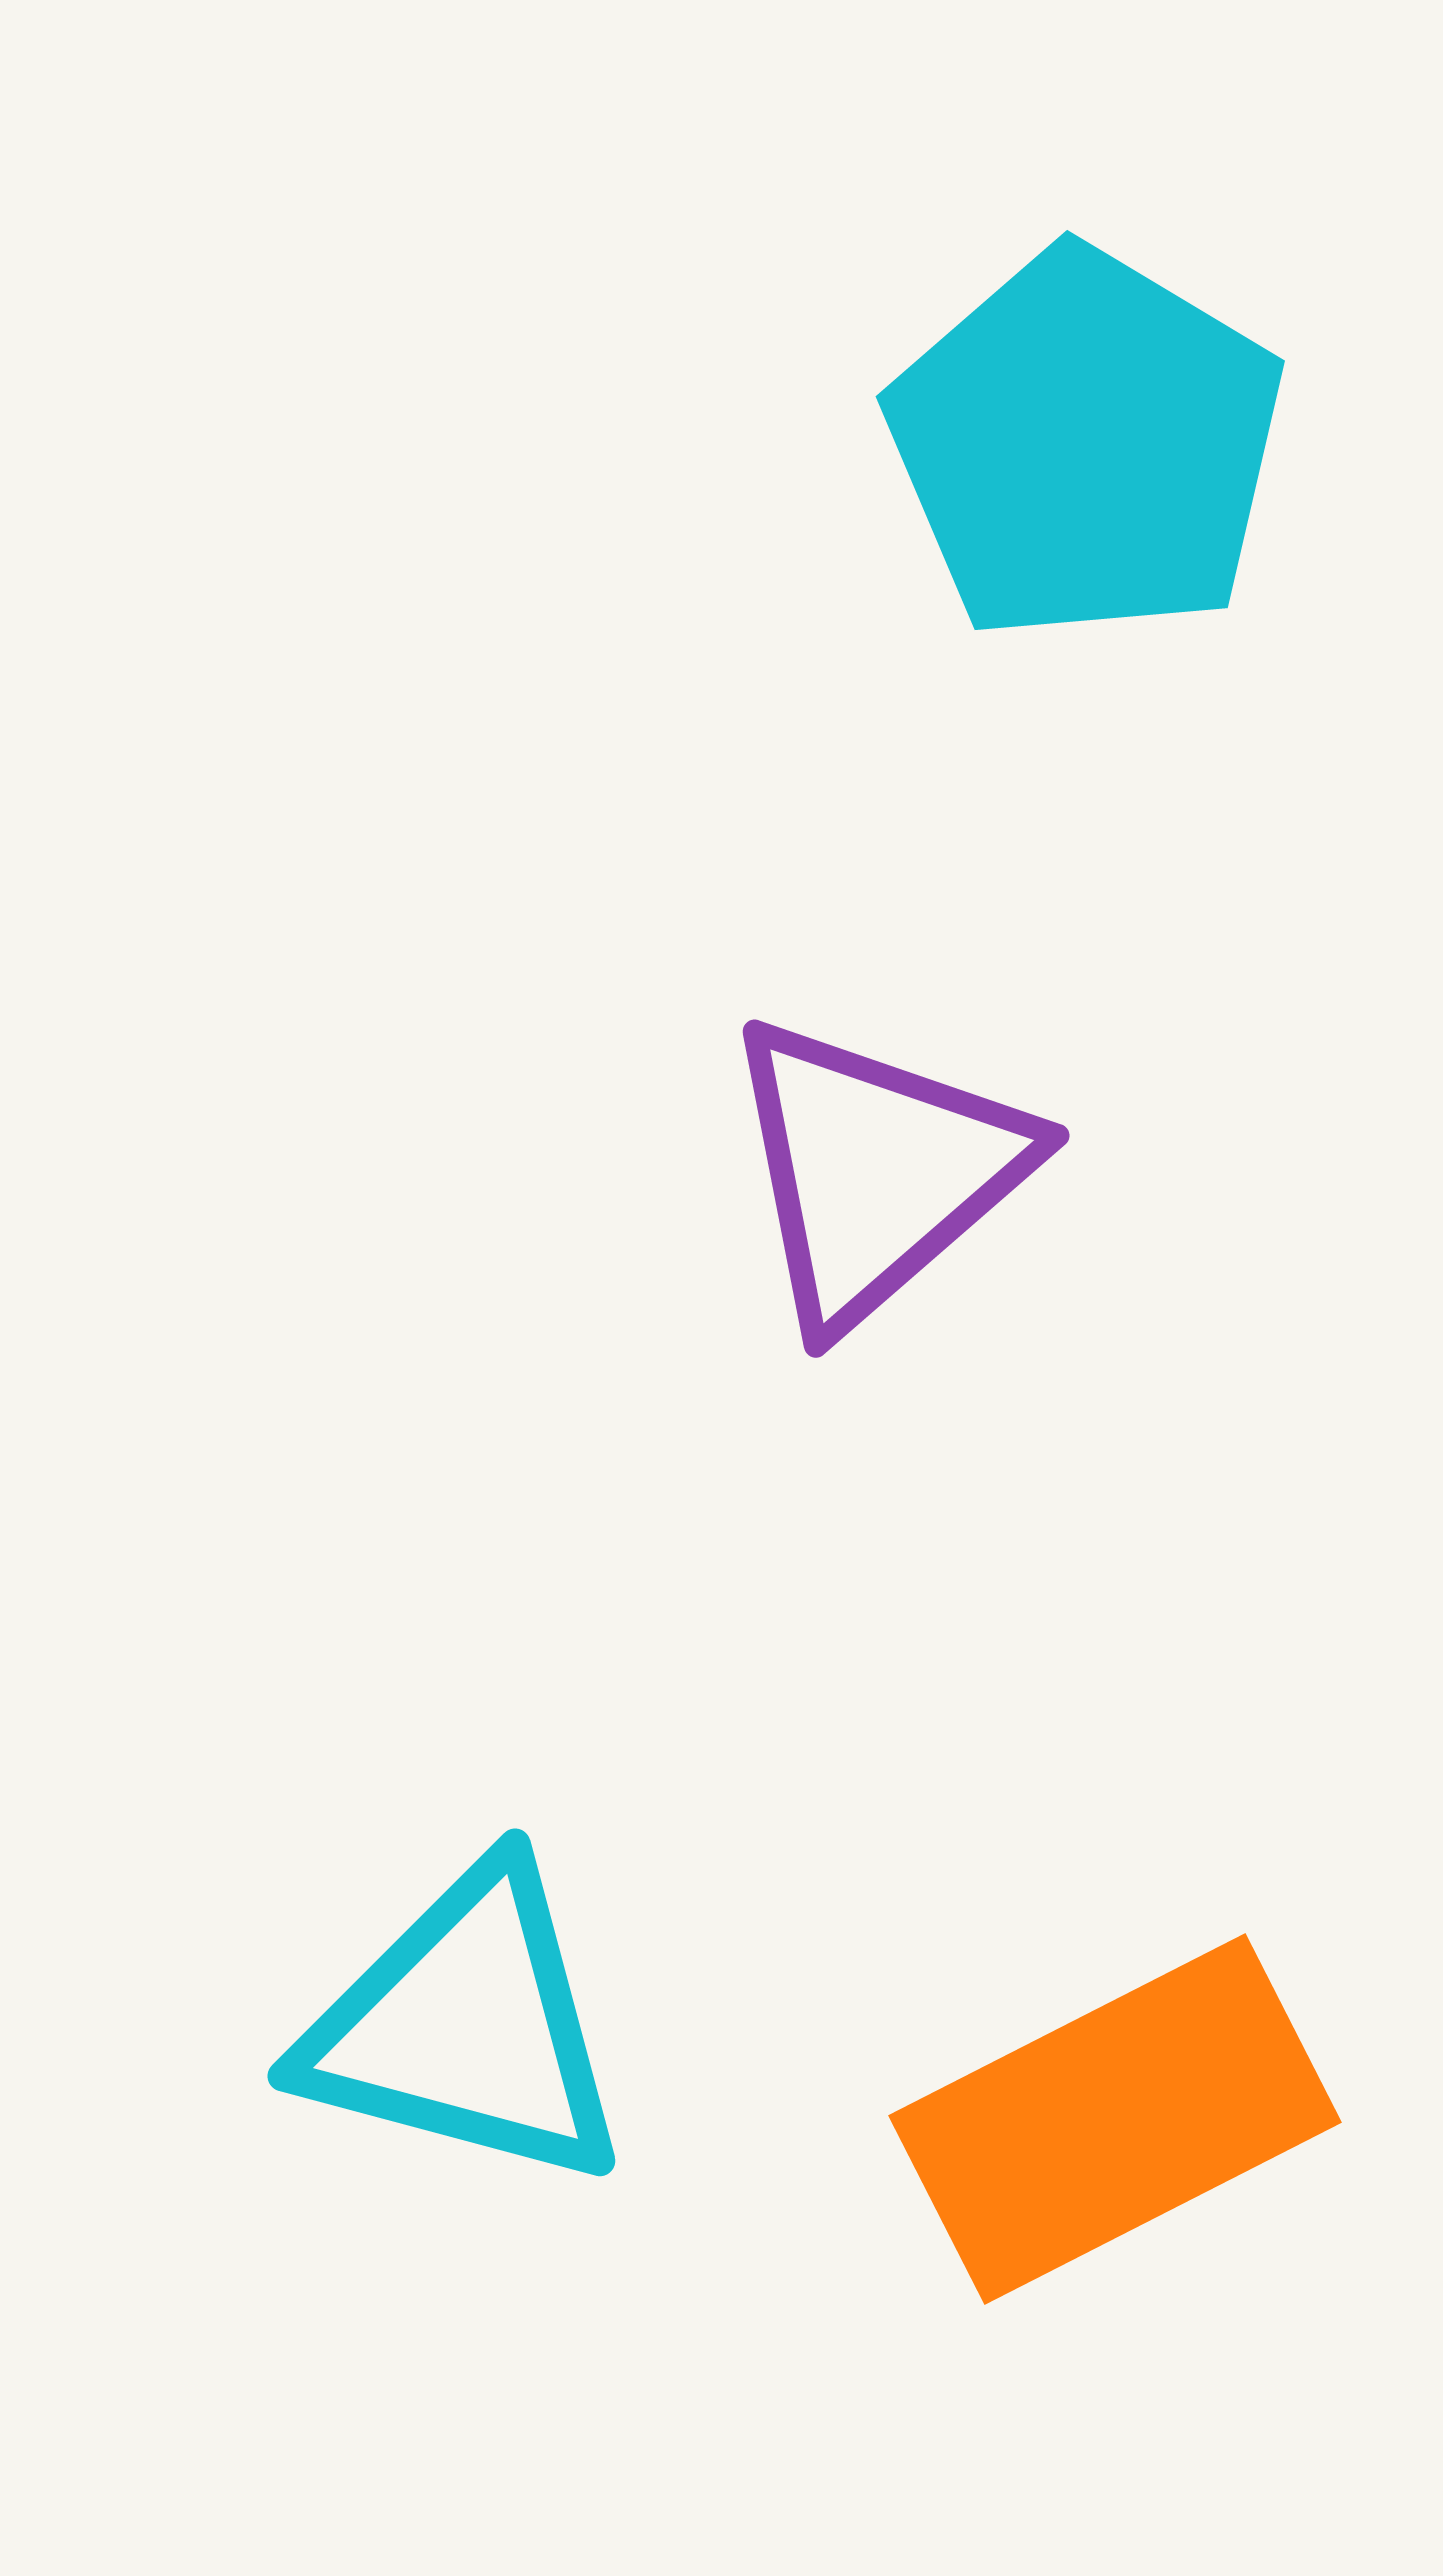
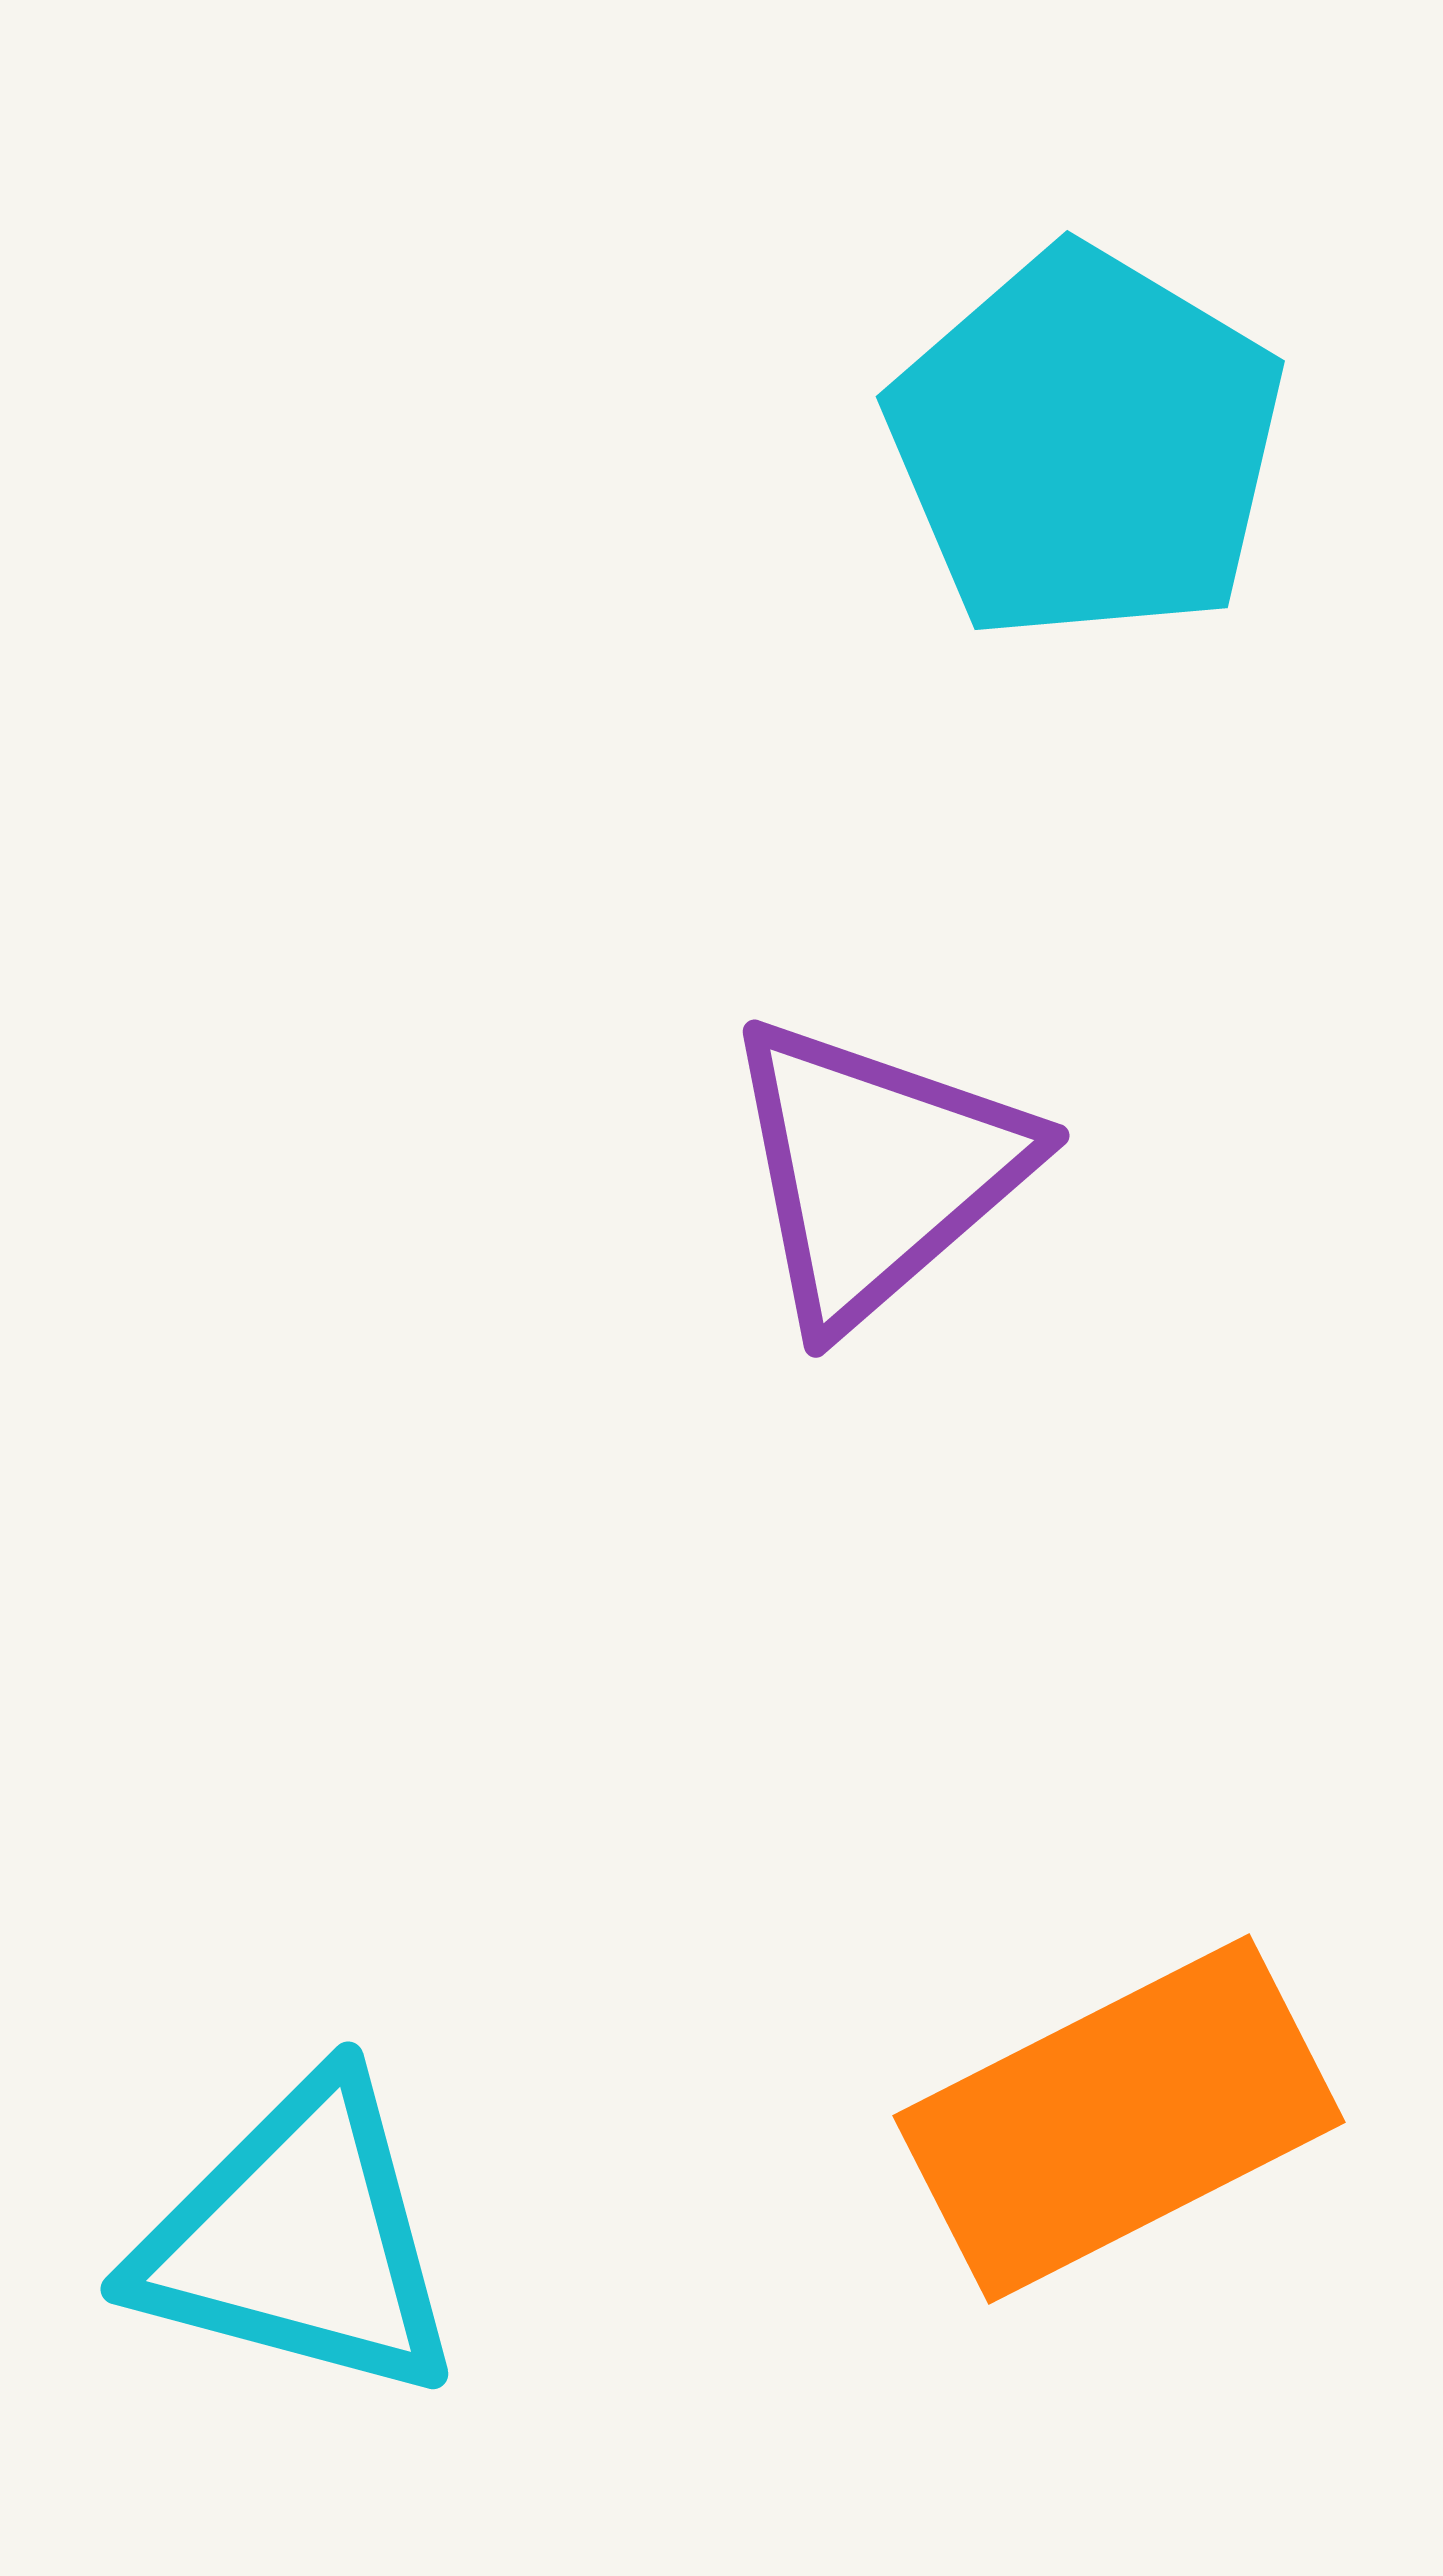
cyan triangle: moved 167 px left, 213 px down
orange rectangle: moved 4 px right
